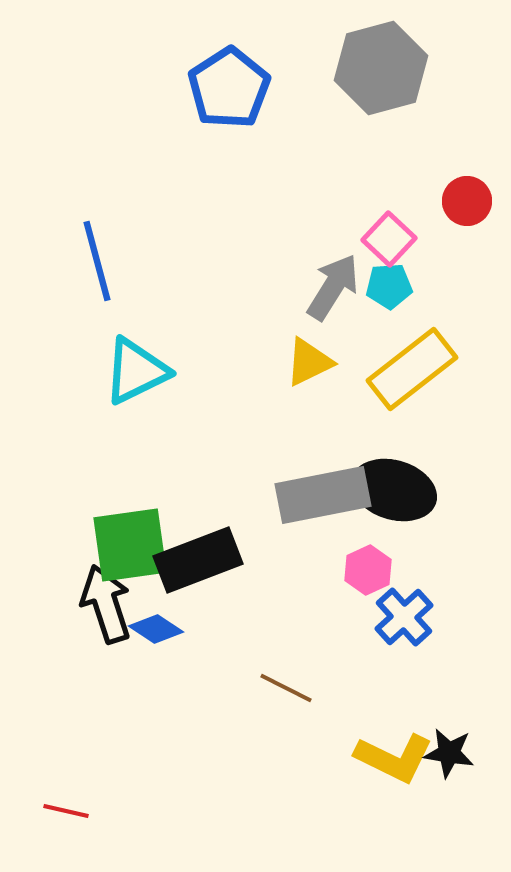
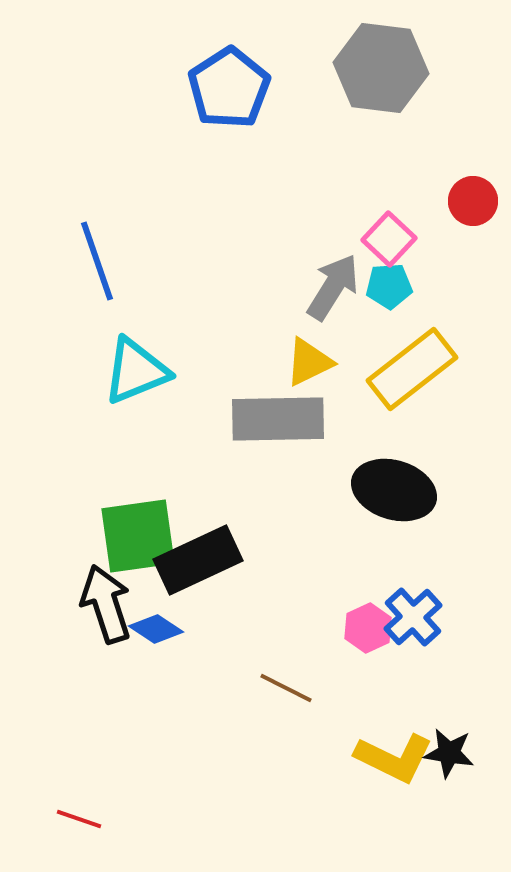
gray hexagon: rotated 22 degrees clockwise
red circle: moved 6 px right
blue line: rotated 4 degrees counterclockwise
cyan triangle: rotated 4 degrees clockwise
gray rectangle: moved 45 px left, 76 px up; rotated 10 degrees clockwise
green square: moved 8 px right, 9 px up
black rectangle: rotated 4 degrees counterclockwise
pink hexagon: moved 58 px down
blue cross: moved 9 px right
red line: moved 13 px right, 8 px down; rotated 6 degrees clockwise
